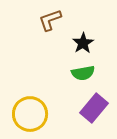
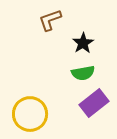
purple rectangle: moved 5 px up; rotated 12 degrees clockwise
